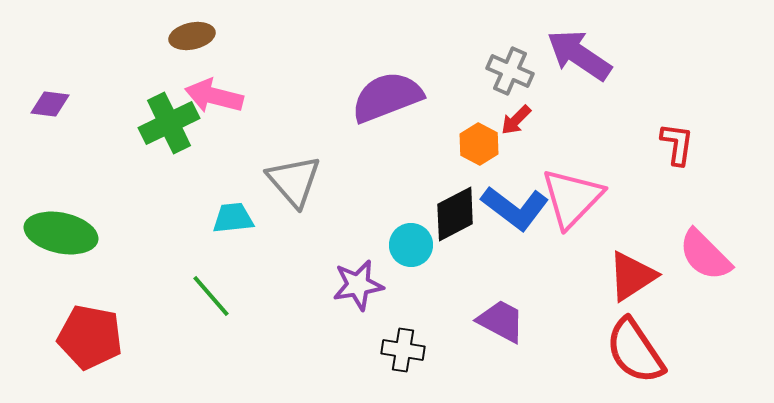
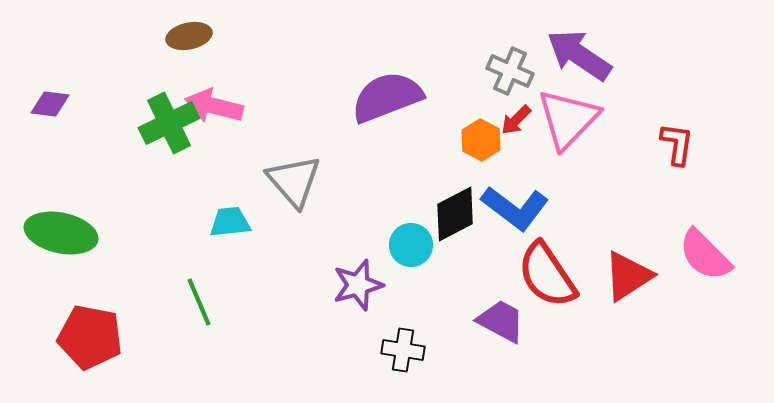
brown ellipse: moved 3 px left
pink arrow: moved 10 px down
orange hexagon: moved 2 px right, 4 px up
pink triangle: moved 4 px left, 79 px up
cyan trapezoid: moved 3 px left, 4 px down
red triangle: moved 4 px left
purple star: rotated 6 degrees counterclockwise
green line: moved 12 px left, 6 px down; rotated 18 degrees clockwise
red semicircle: moved 88 px left, 76 px up
